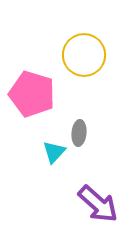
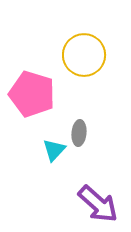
cyan triangle: moved 2 px up
